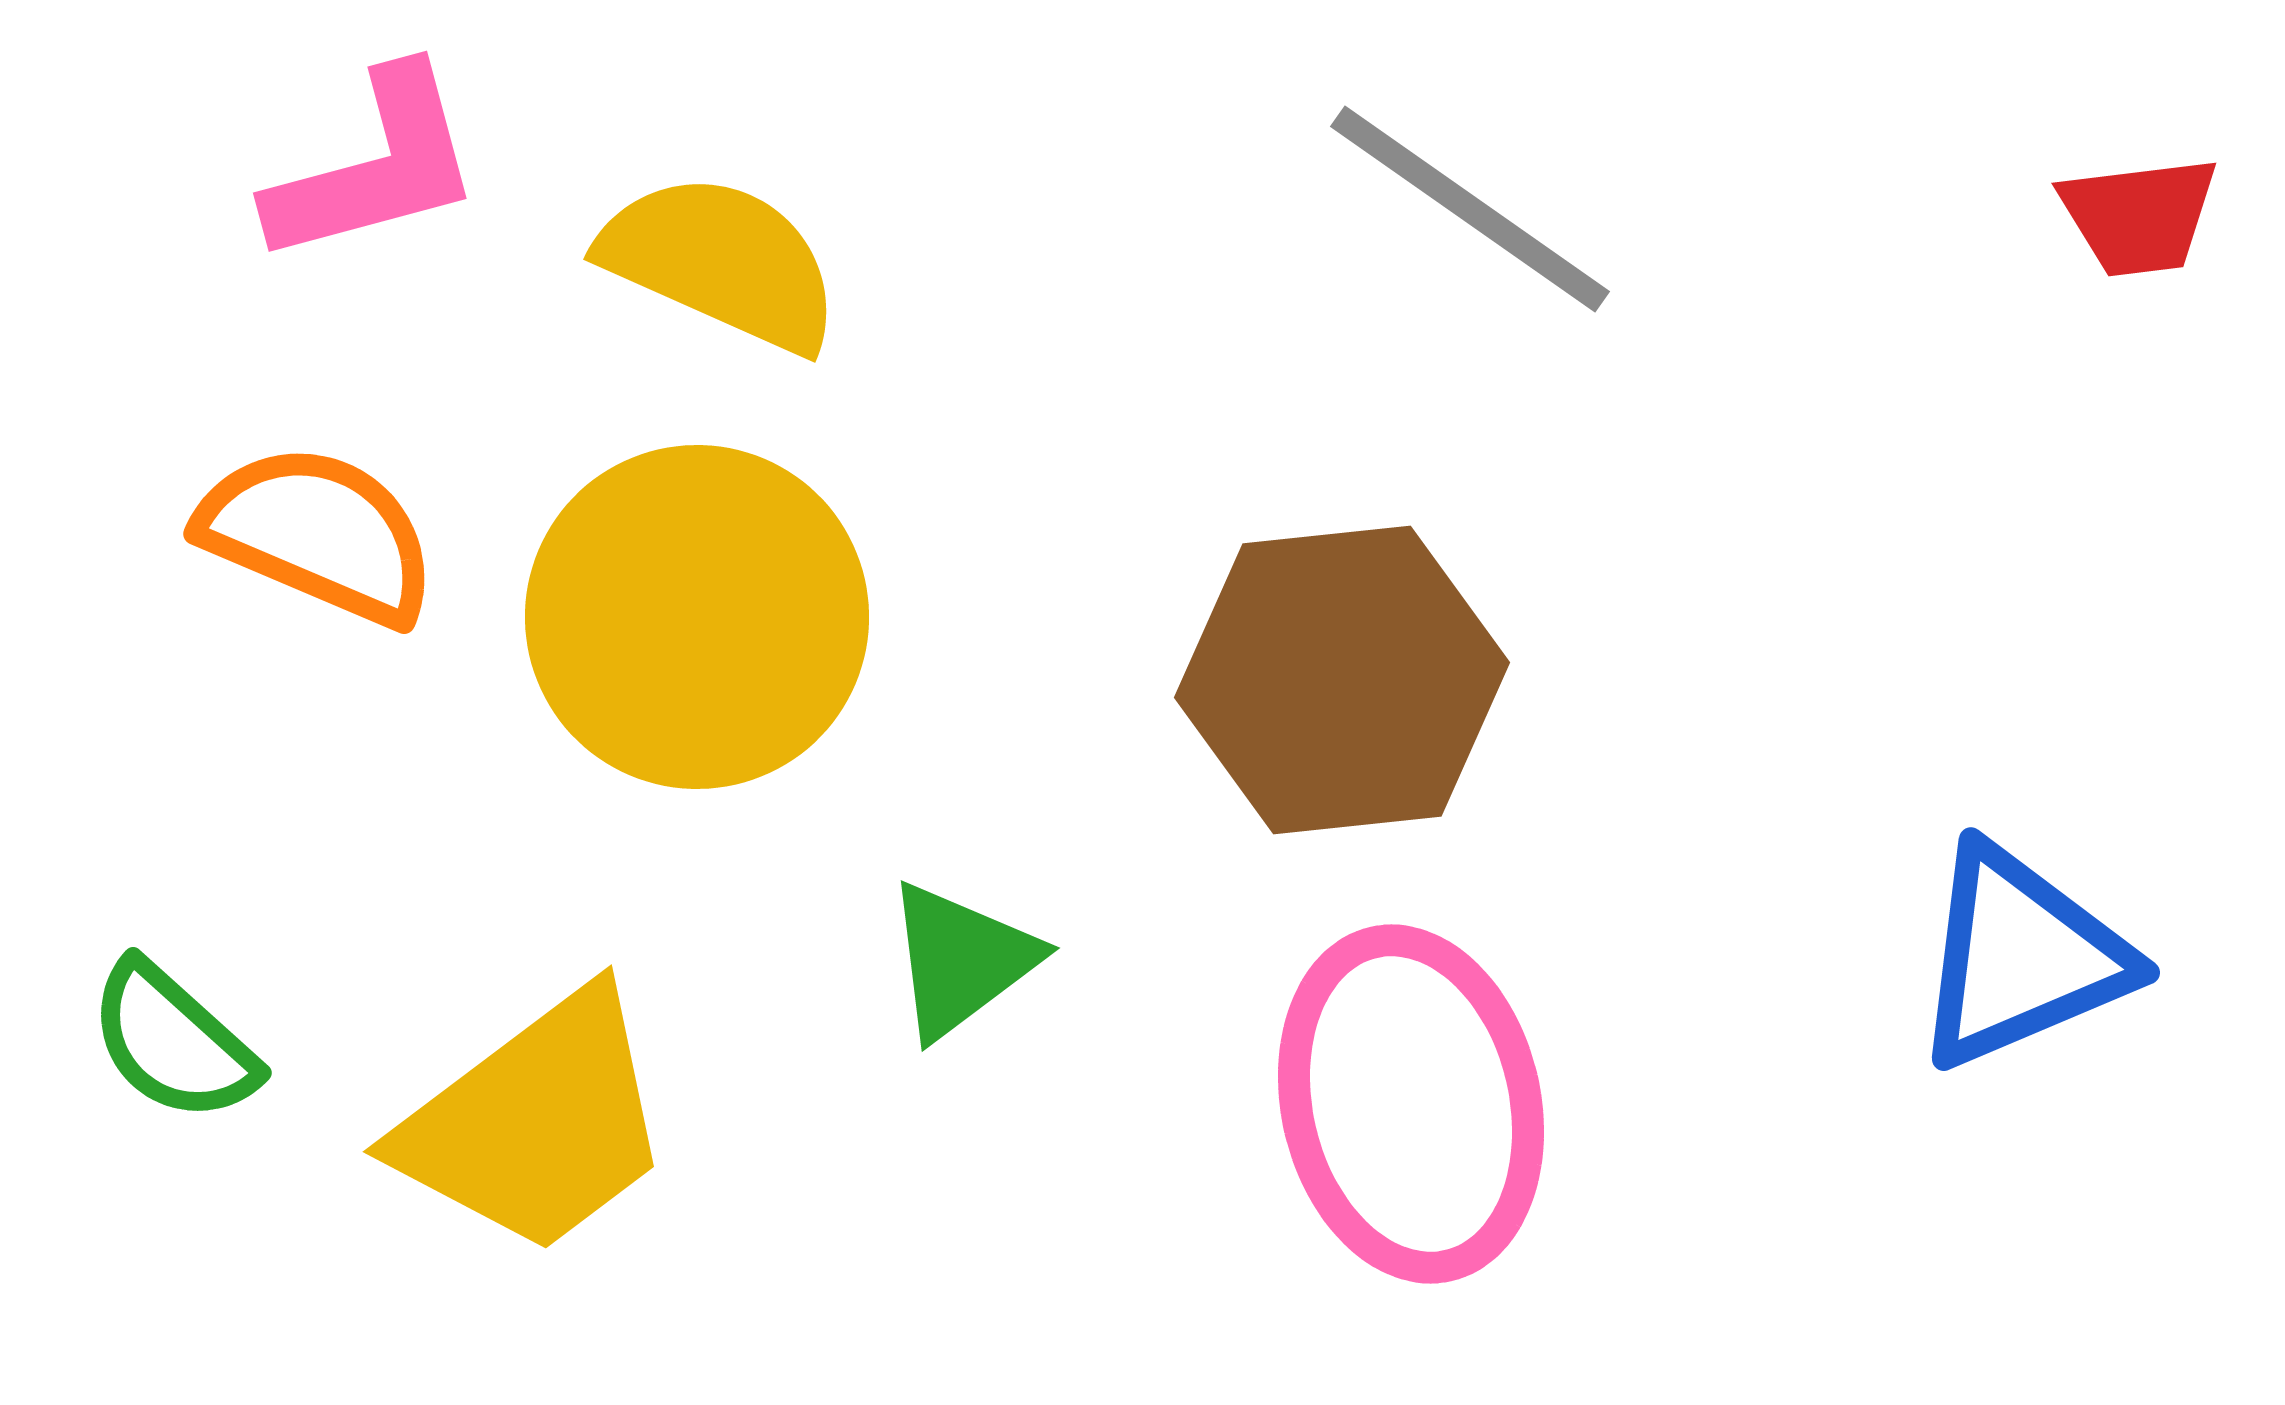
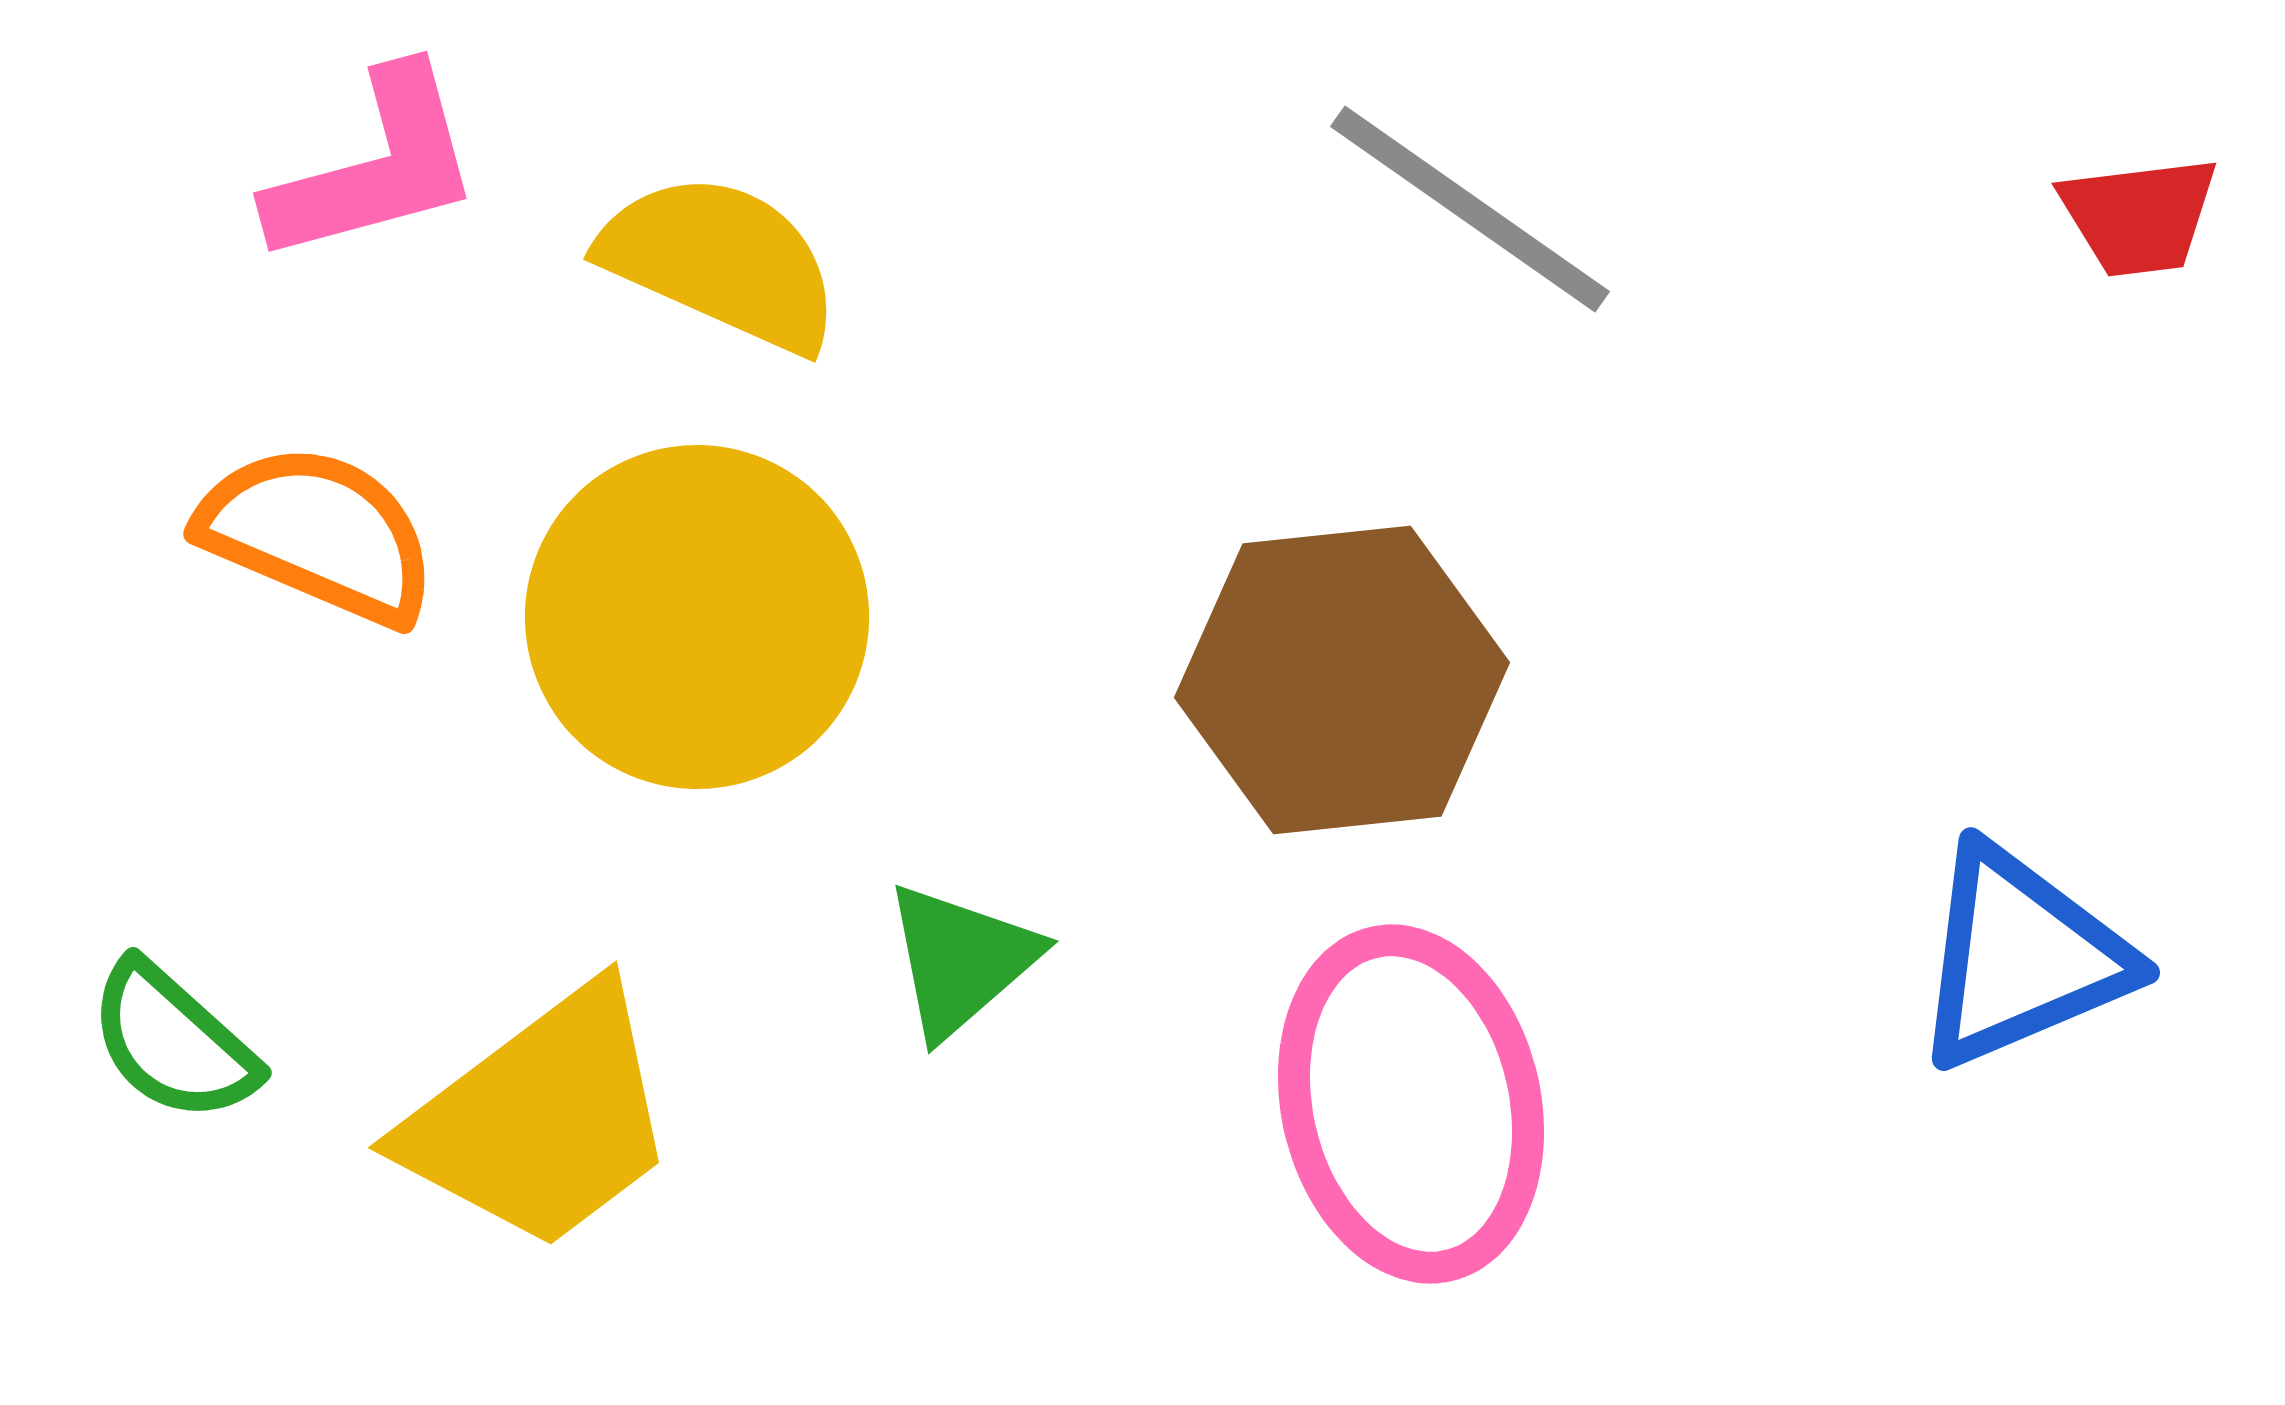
green triangle: rotated 4 degrees counterclockwise
yellow trapezoid: moved 5 px right, 4 px up
